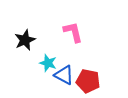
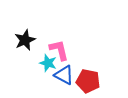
pink L-shape: moved 14 px left, 18 px down
